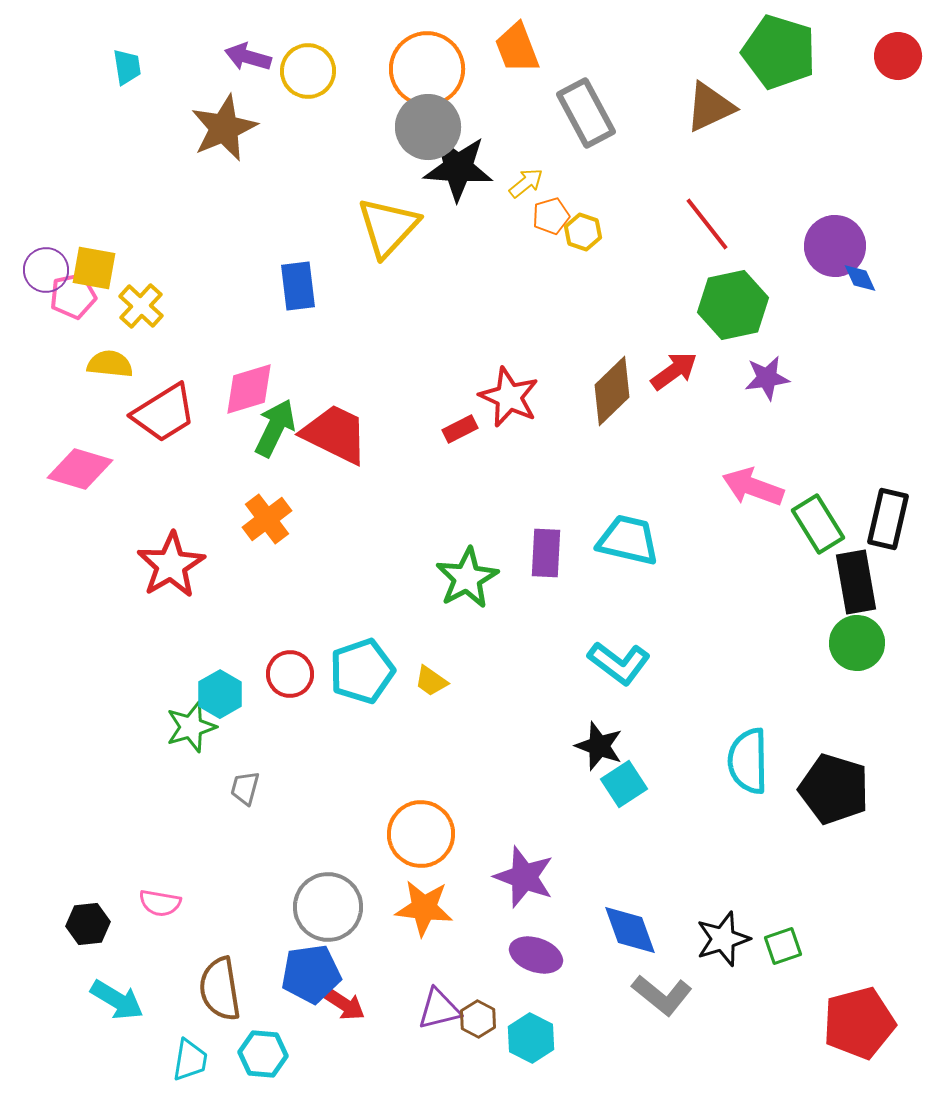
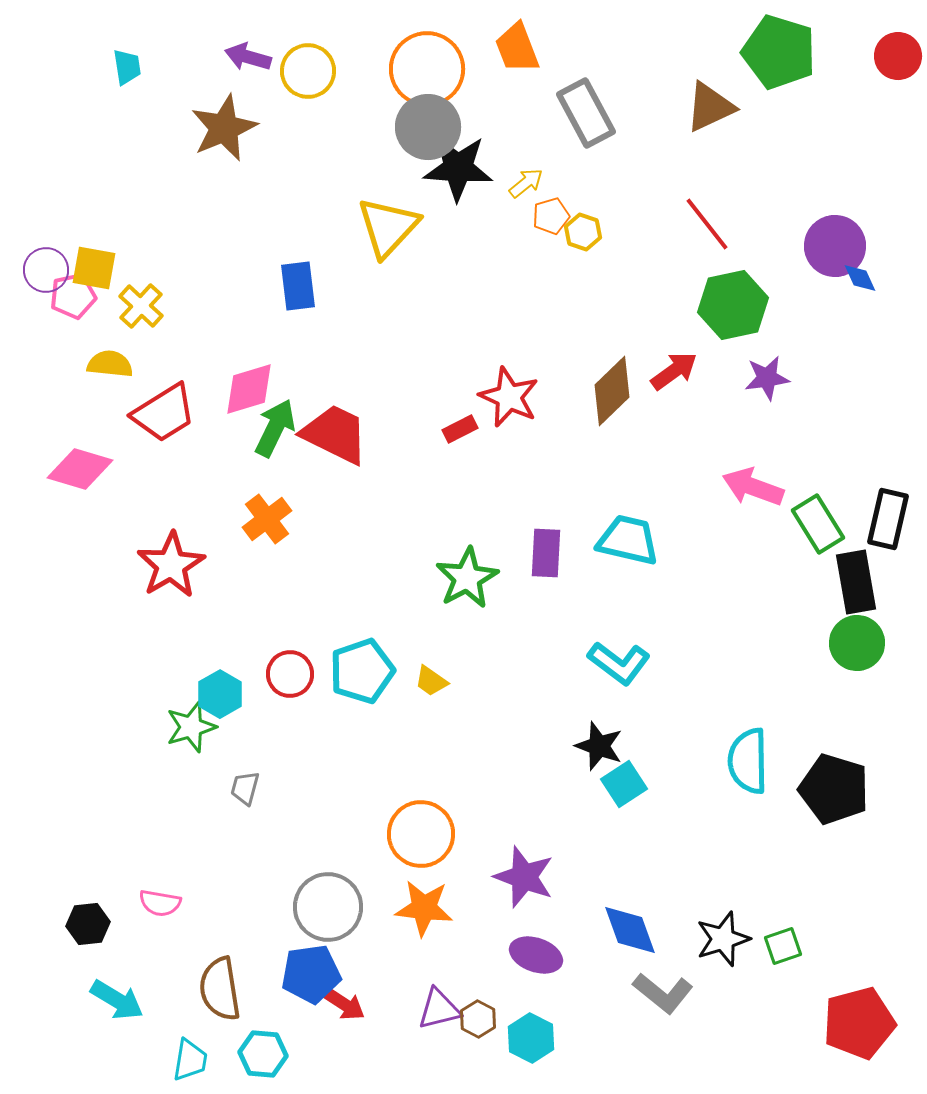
gray L-shape at (662, 995): moved 1 px right, 2 px up
